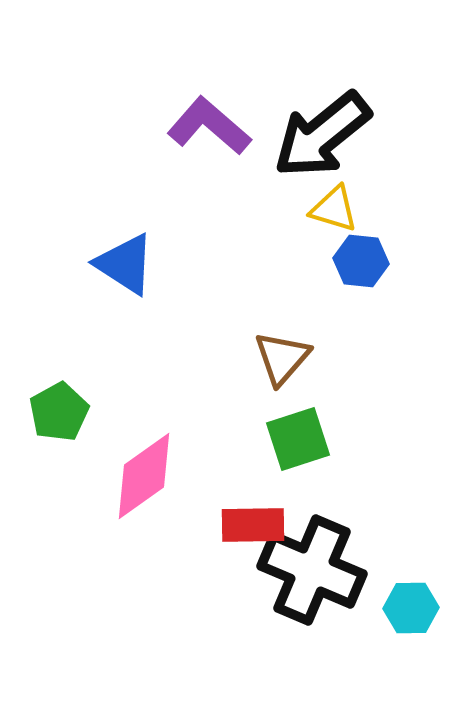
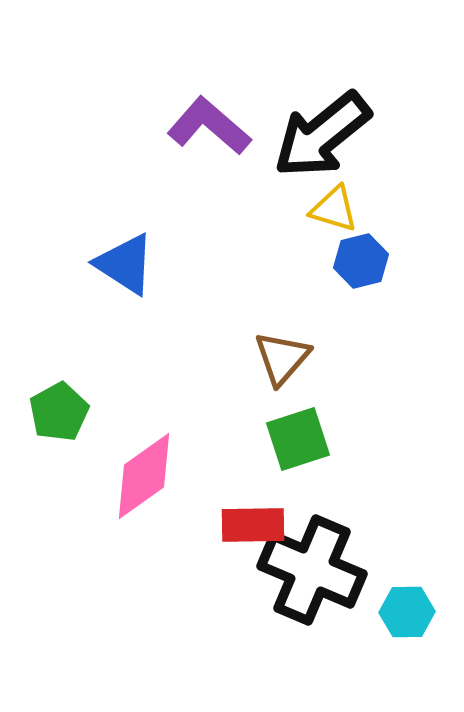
blue hexagon: rotated 20 degrees counterclockwise
cyan hexagon: moved 4 px left, 4 px down
